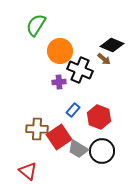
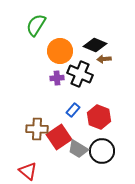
black diamond: moved 17 px left
brown arrow: rotated 136 degrees clockwise
black cross: moved 4 px down
purple cross: moved 2 px left, 4 px up
